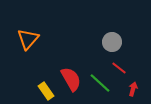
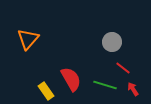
red line: moved 4 px right
green line: moved 5 px right, 2 px down; rotated 25 degrees counterclockwise
red arrow: rotated 48 degrees counterclockwise
